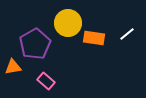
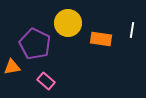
white line: moved 5 px right, 4 px up; rotated 42 degrees counterclockwise
orange rectangle: moved 7 px right, 1 px down
purple pentagon: rotated 16 degrees counterclockwise
orange triangle: moved 1 px left
